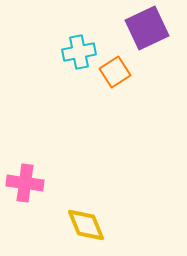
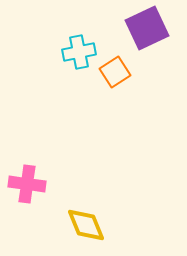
pink cross: moved 2 px right, 1 px down
